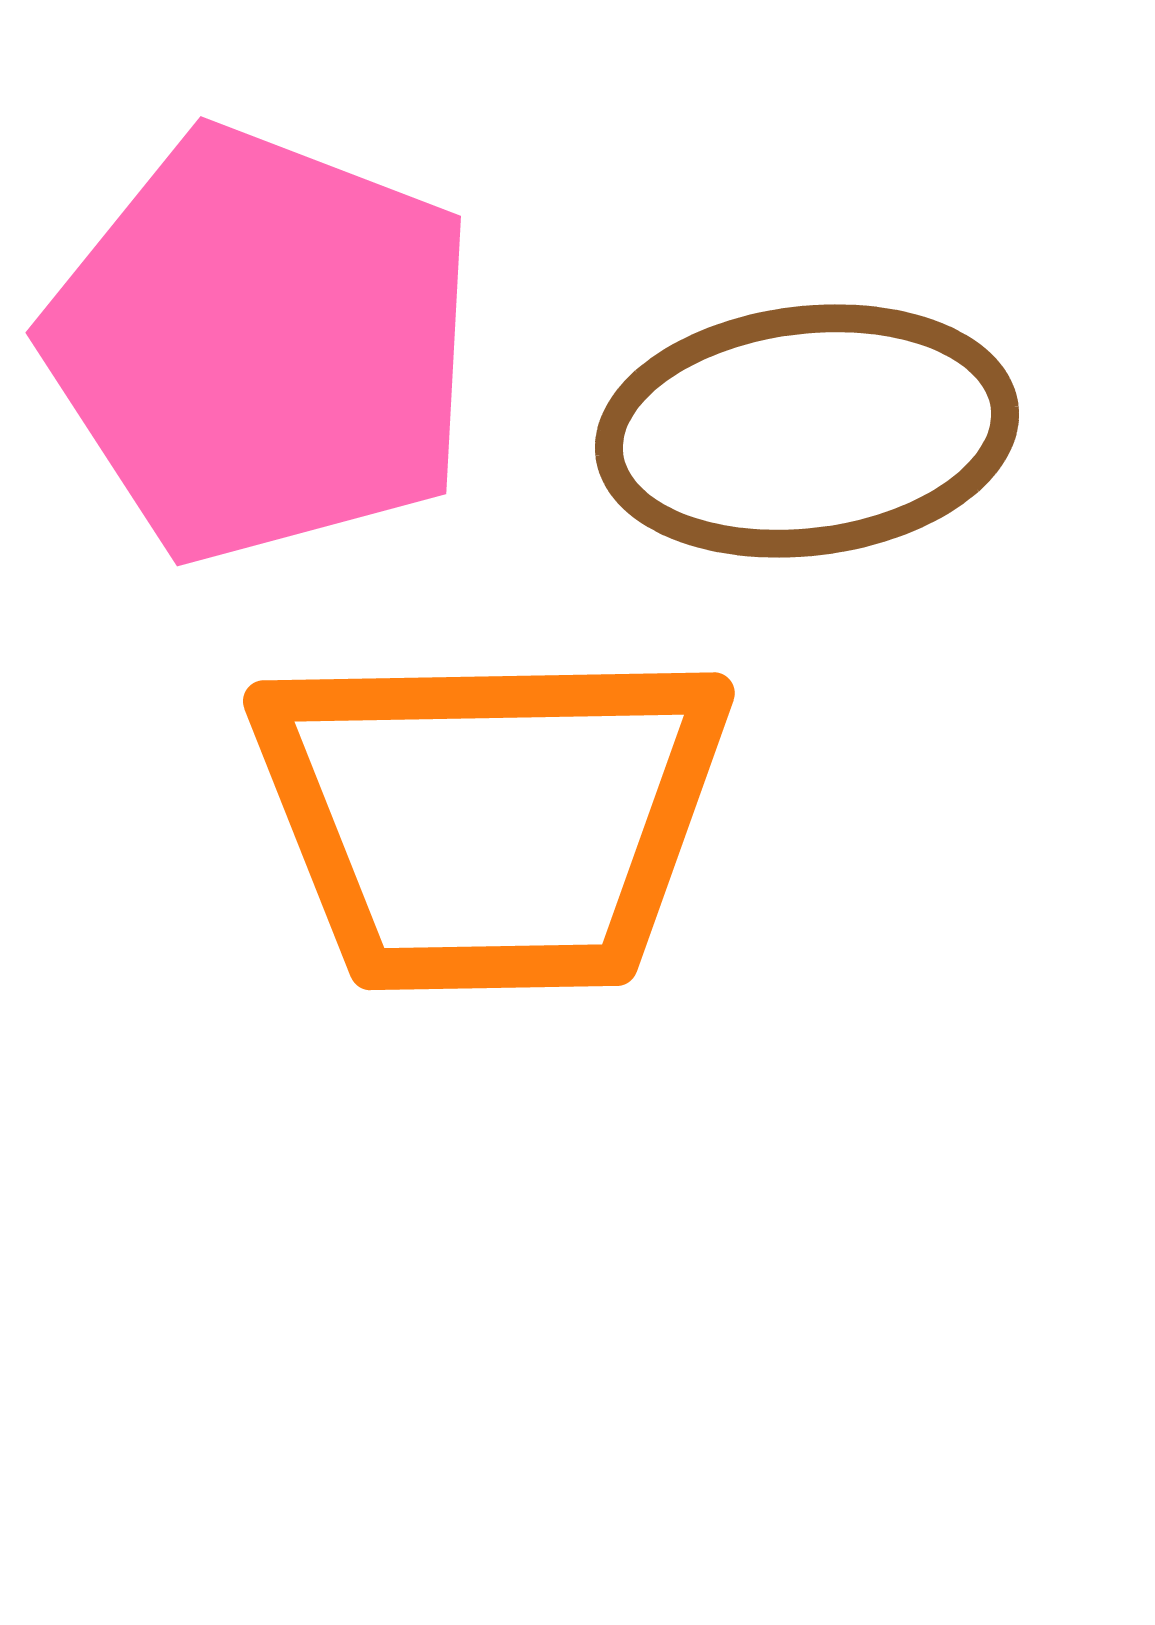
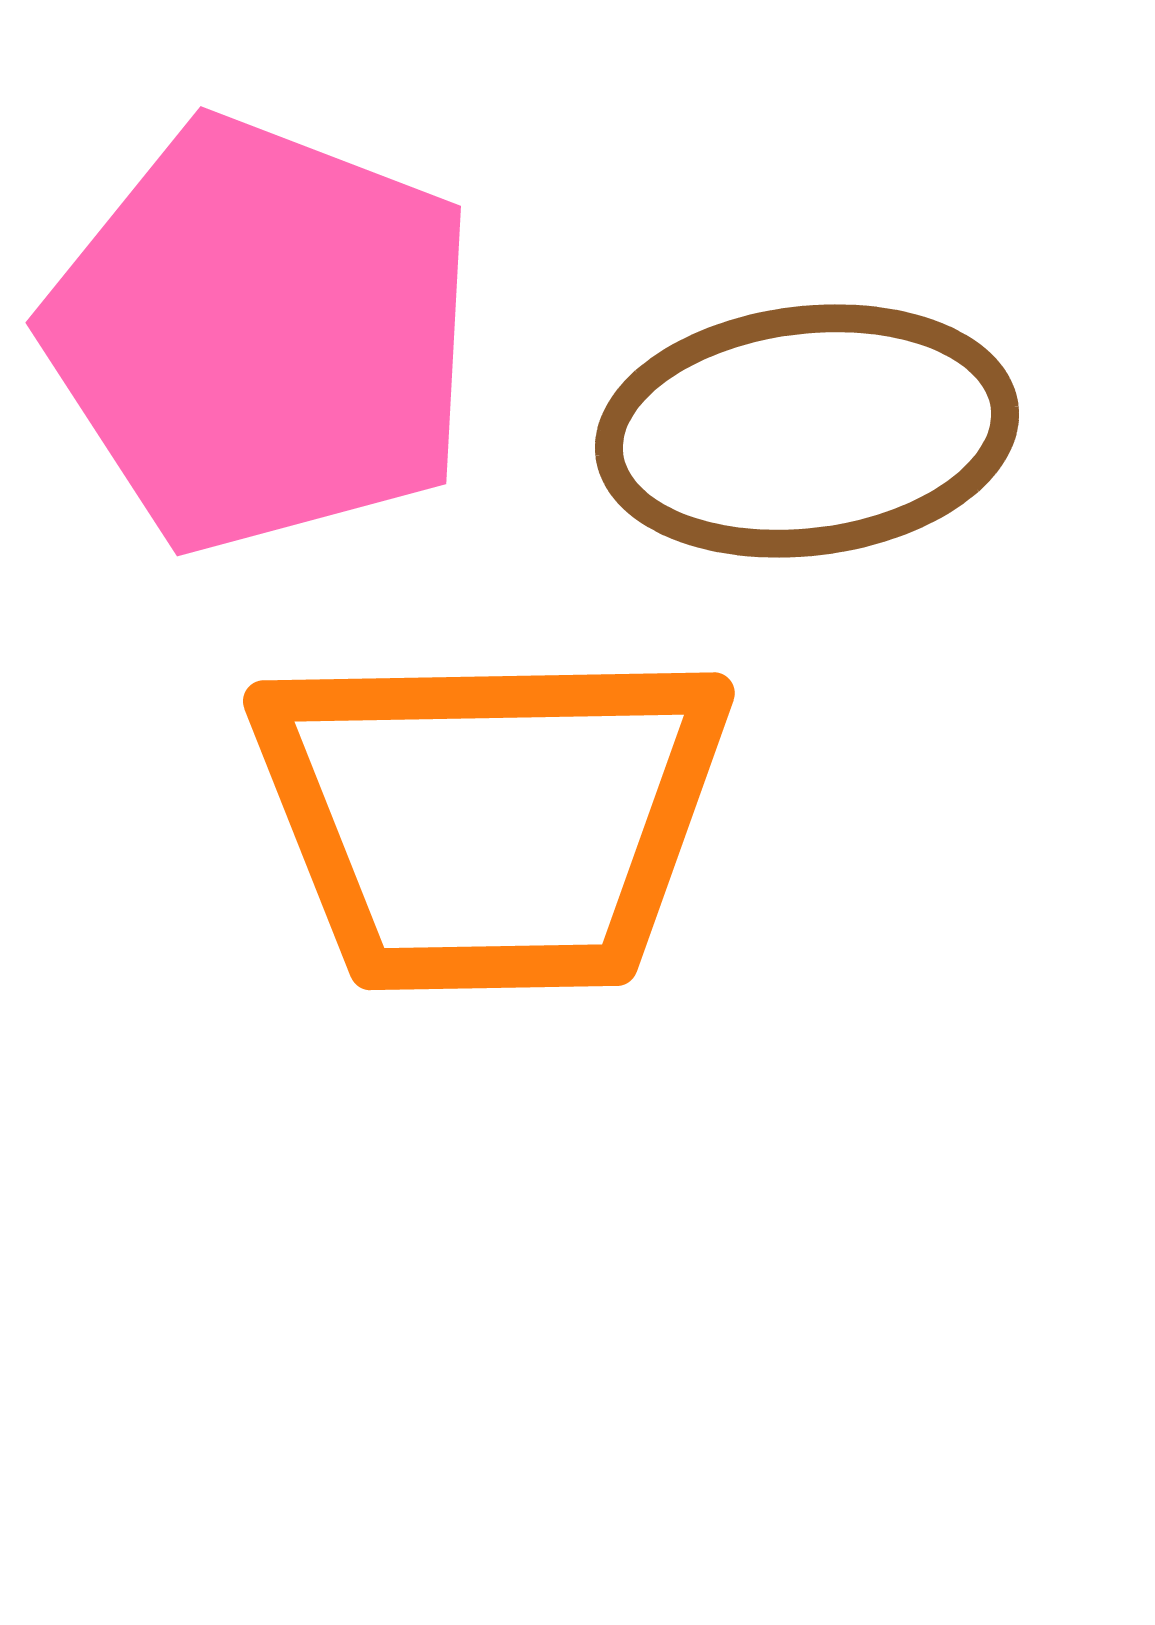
pink pentagon: moved 10 px up
